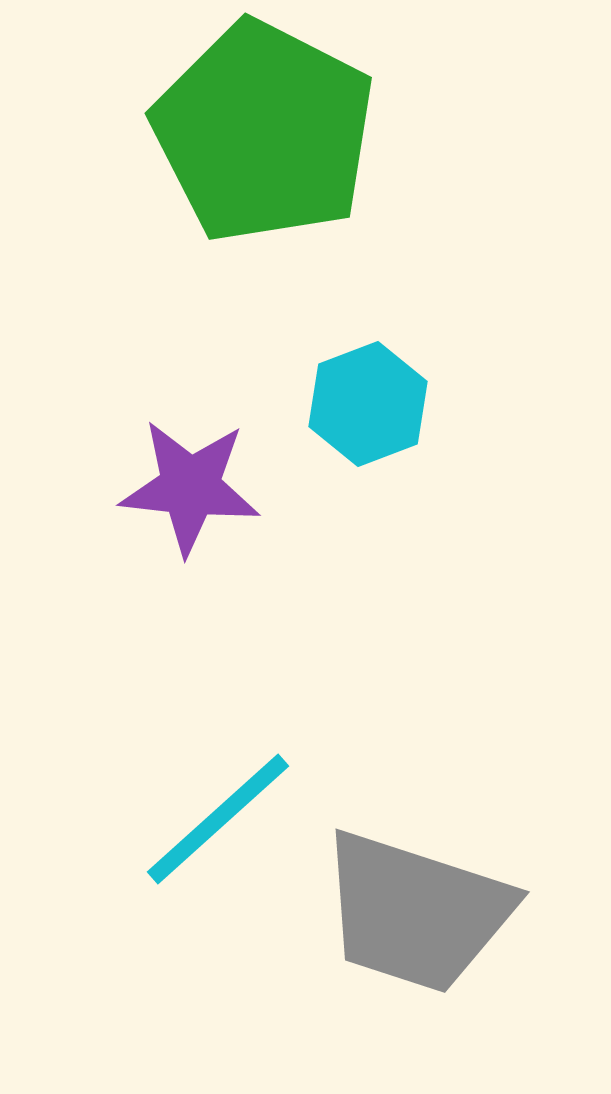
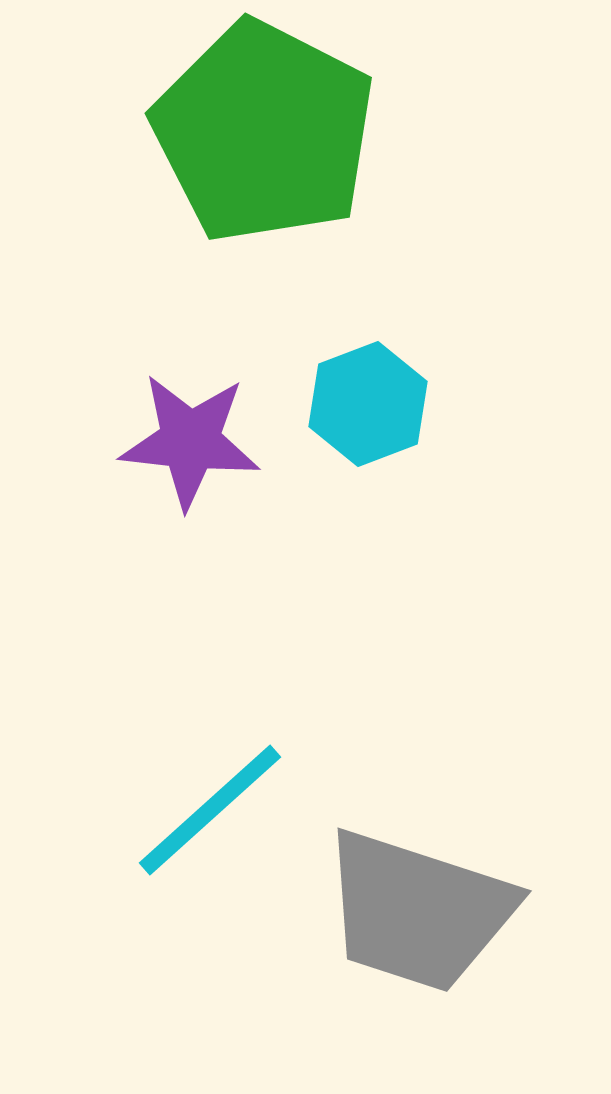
purple star: moved 46 px up
cyan line: moved 8 px left, 9 px up
gray trapezoid: moved 2 px right, 1 px up
